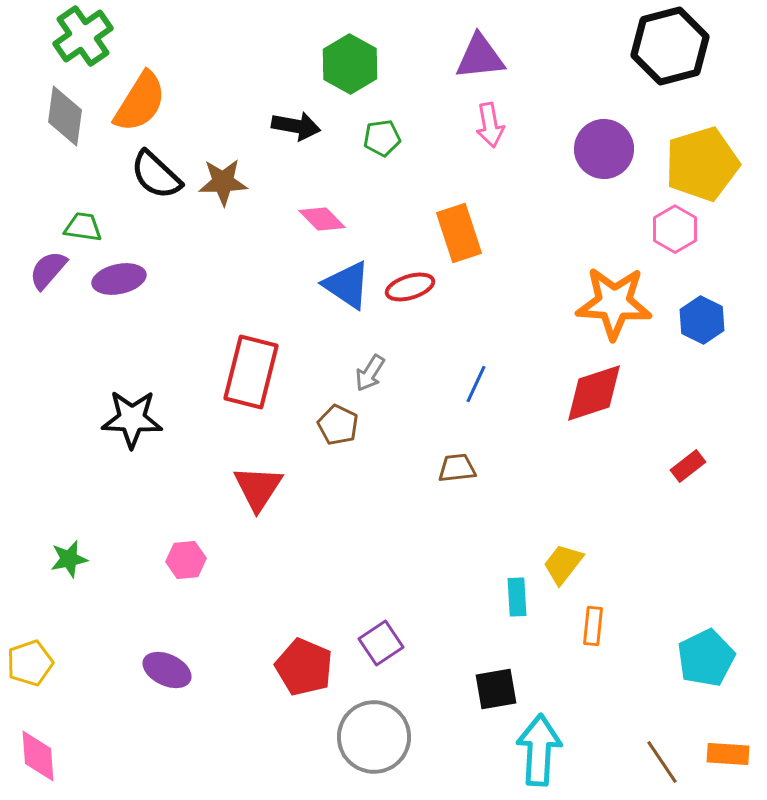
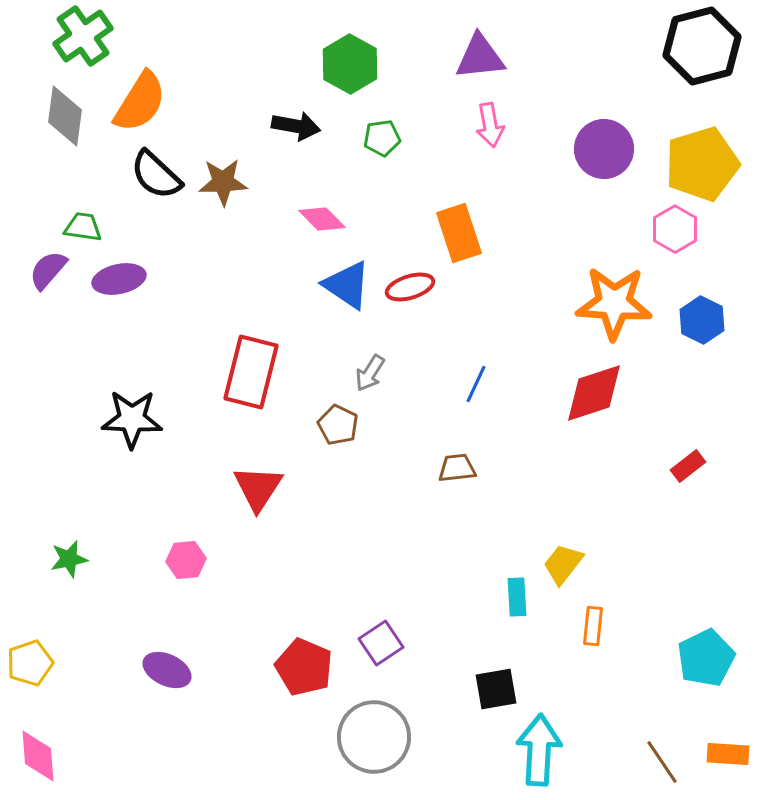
black hexagon at (670, 46): moved 32 px right
